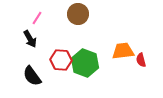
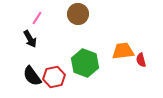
red hexagon: moved 7 px left, 17 px down; rotated 15 degrees counterclockwise
